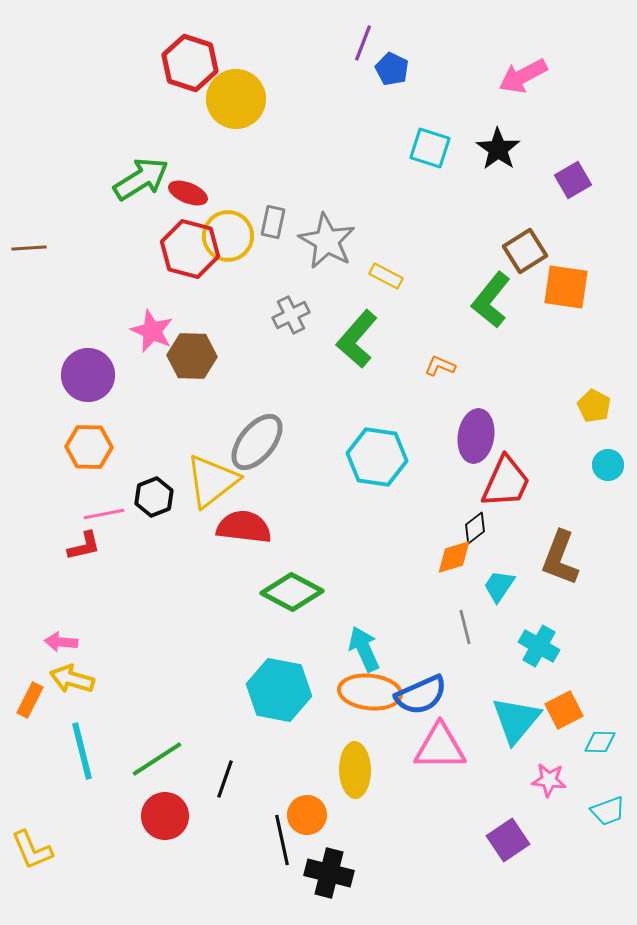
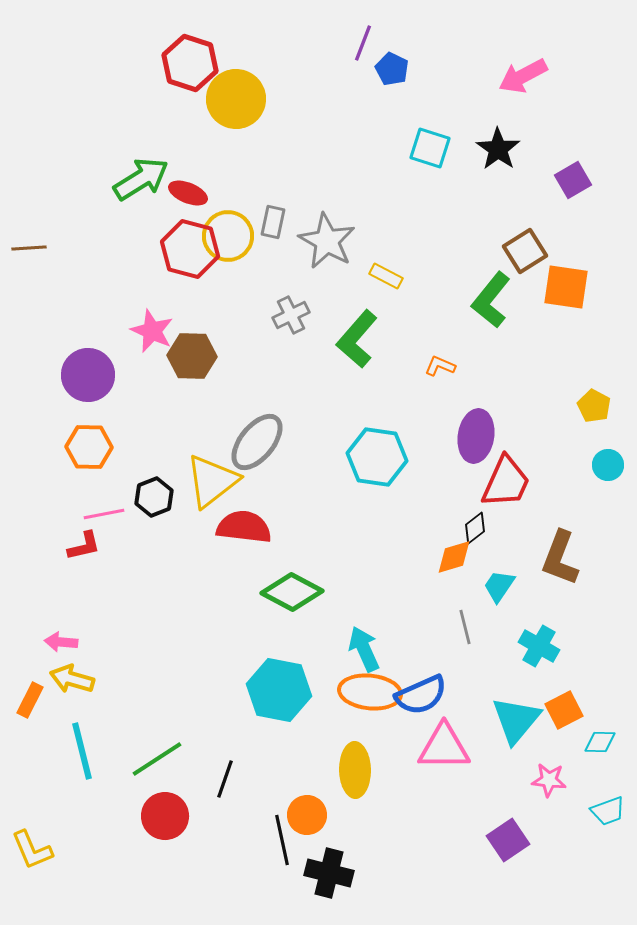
pink triangle at (440, 747): moved 4 px right
